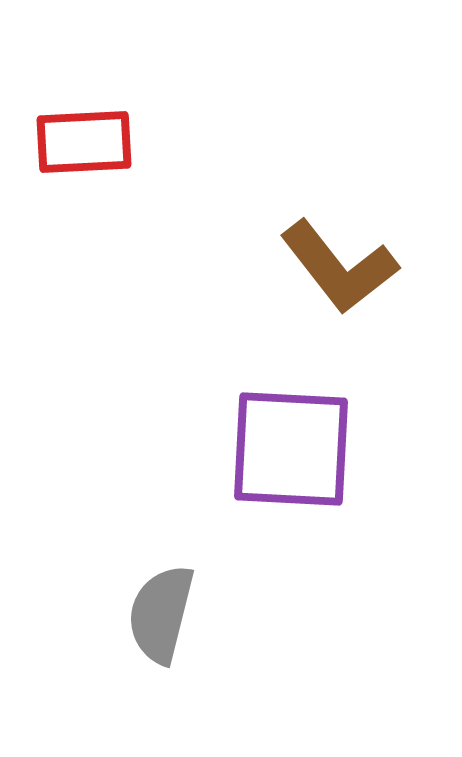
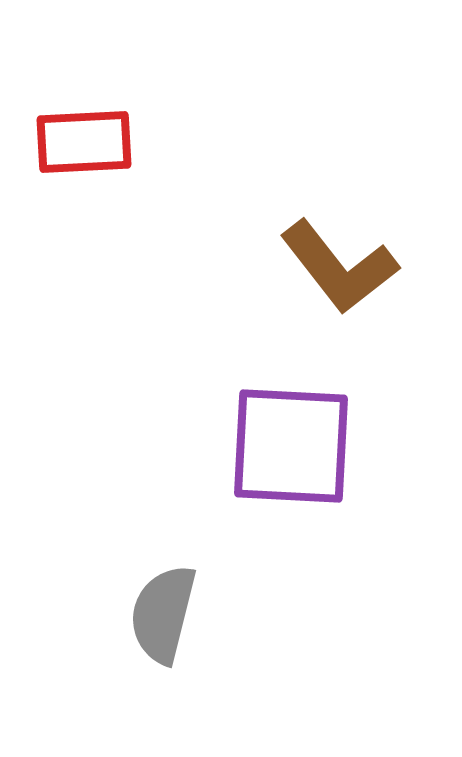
purple square: moved 3 px up
gray semicircle: moved 2 px right
